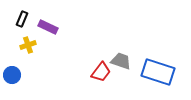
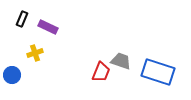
yellow cross: moved 7 px right, 8 px down
red trapezoid: rotated 15 degrees counterclockwise
